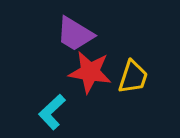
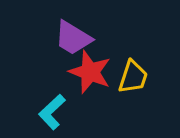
purple trapezoid: moved 2 px left, 4 px down
red star: rotated 12 degrees clockwise
